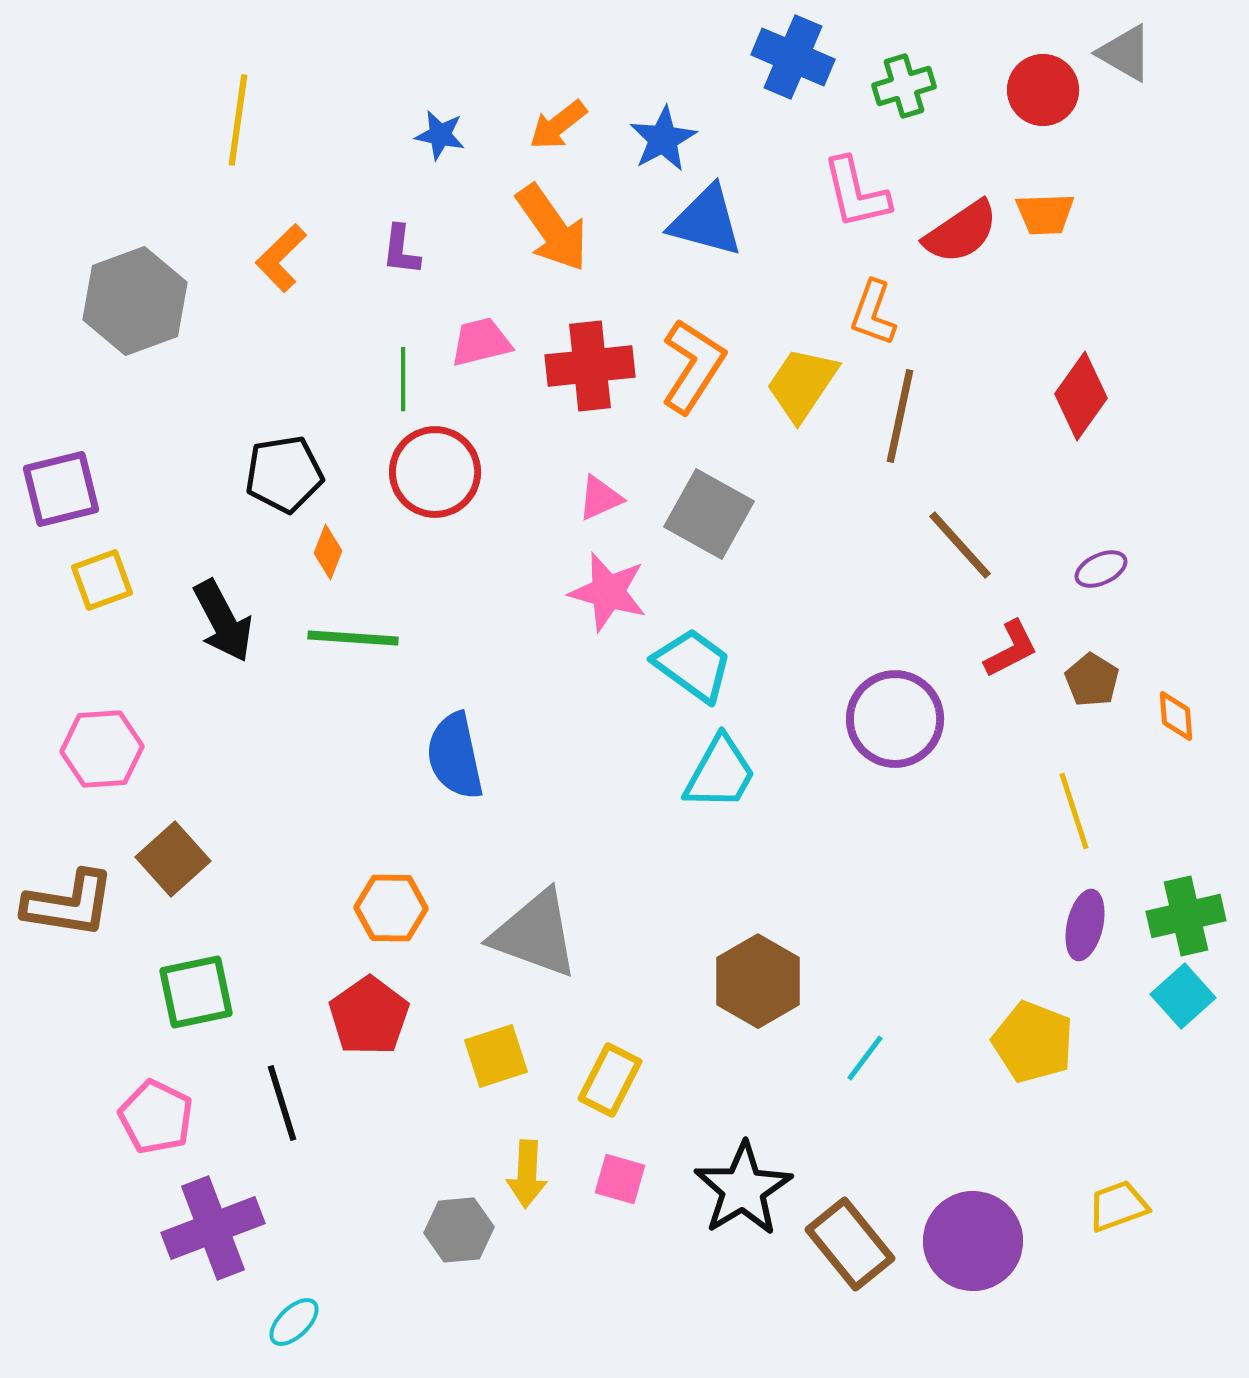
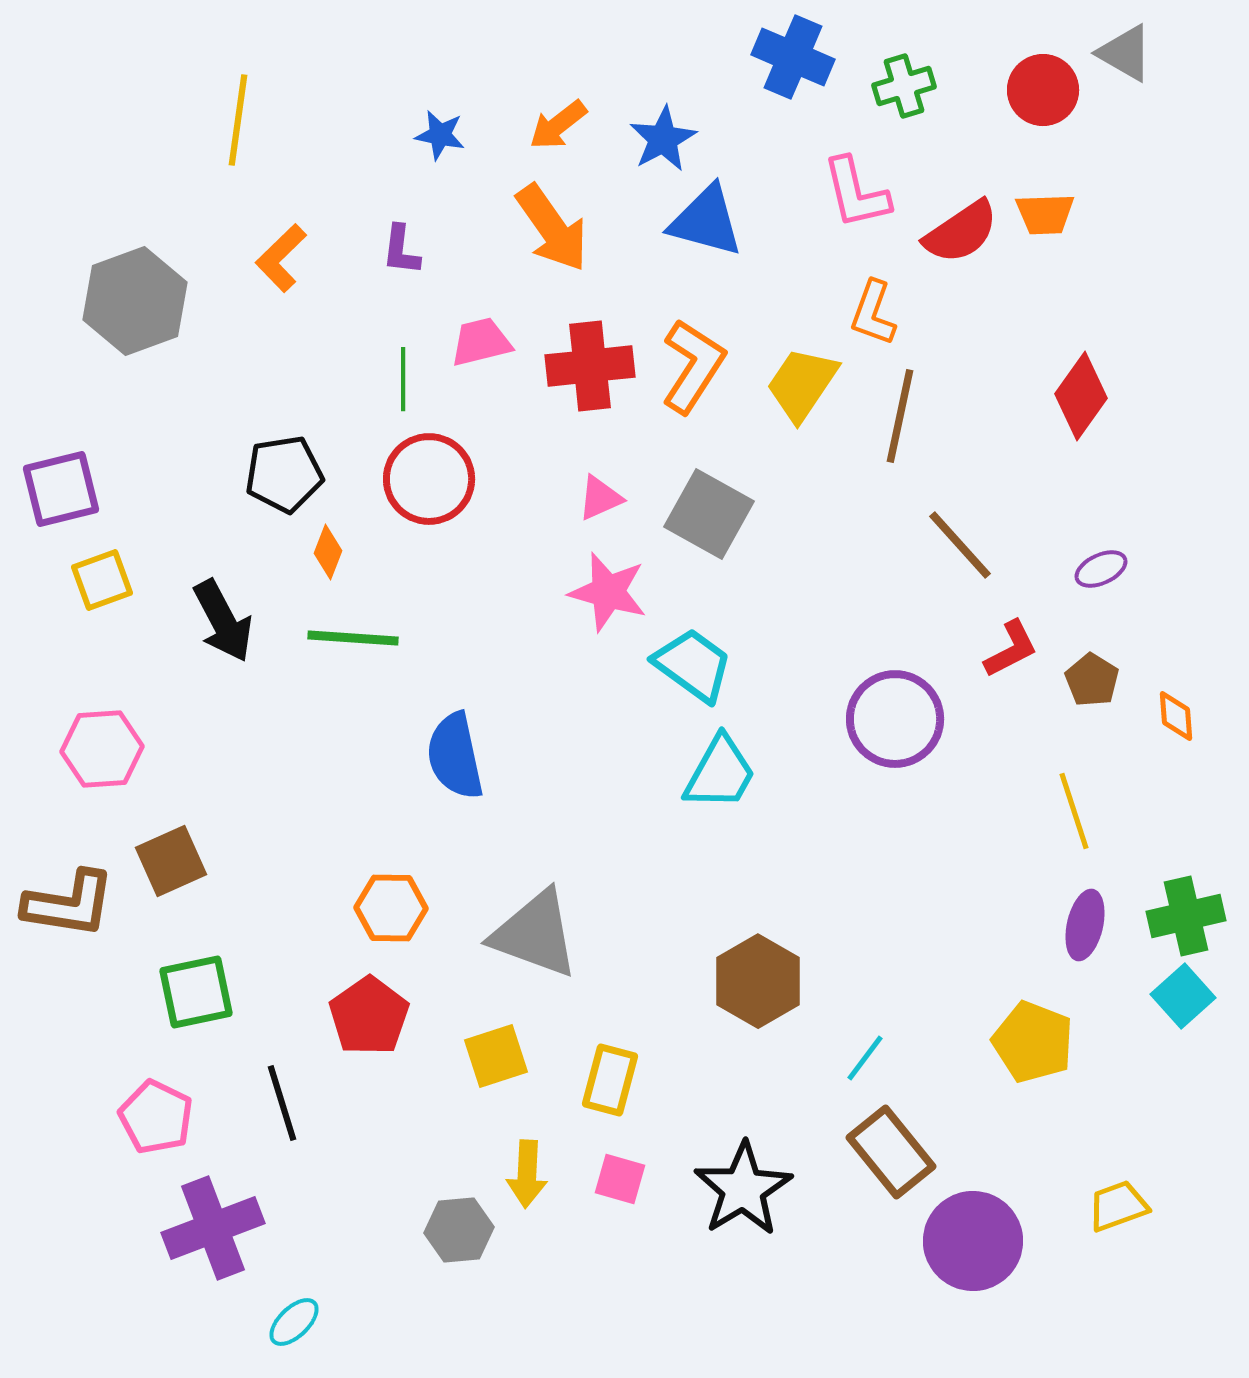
red circle at (435, 472): moved 6 px left, 7 px down
brown square at (173, 859): moved 2 px left, 2 px down; rotated 18 degrees clockwise
yellow rectangle at (610, 1080): rotated 12 degrees counterclockwise
brown rectangle at (850, 1244): moved 41 px right, 92 px up
